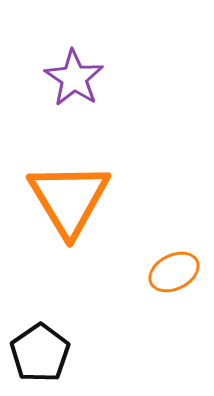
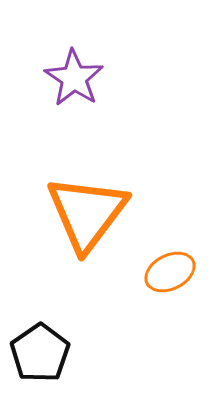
orange triangle: moved 18 px right, 14 px down; rotated 8 degrees clockwise
orange ellipse: moved 4 px left
